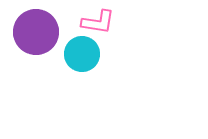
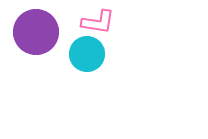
cyan circle: moved 5 px right
